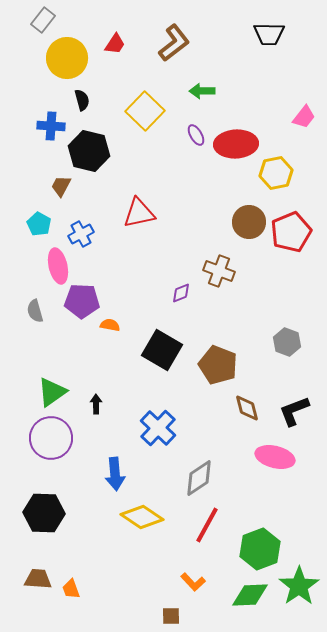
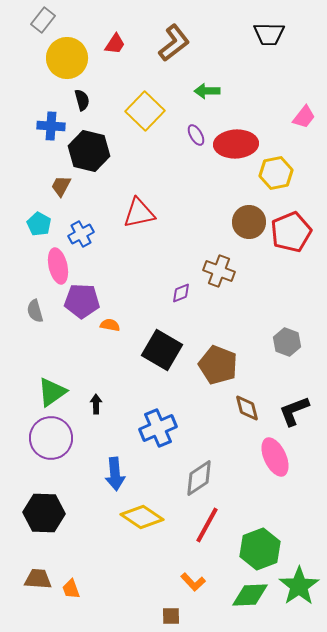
green arrow at (202, 91): moved 5 px right
blue cross at (158, 428): rotated 24 degrees clockwise
pink ellipse at (275, 457): rotated 51 degrees clockwise
